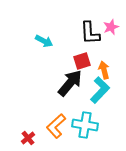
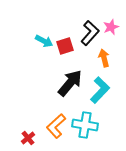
black L-shape: rotated 135 degrees counterclockwise
red square: moved 17 px left, 15 px up
orange arrow: moved 12 px up
